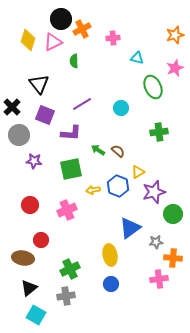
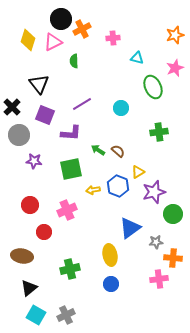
red circle at (41, 240): moved 3 px right, 8 px up
brown ellipse at (23, 258): moved 1 px left, 2 px up
green cross at (70, 269): rotated 12 degrees clockwise
gray cross at (66, 296): moved 19 px down; rotated 18 degrees counterclockwise
